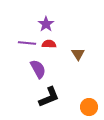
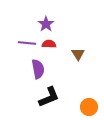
purple semicircle: rotated 18 degrees clockwise
